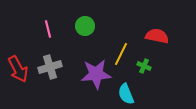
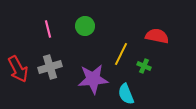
purple star: moved 3 px left, 5 px down
